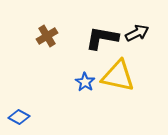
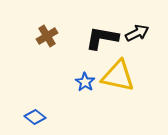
blue diamond: moved 16 px right; rotated 10 degrees clockwise
